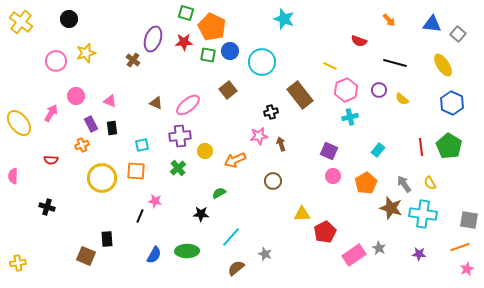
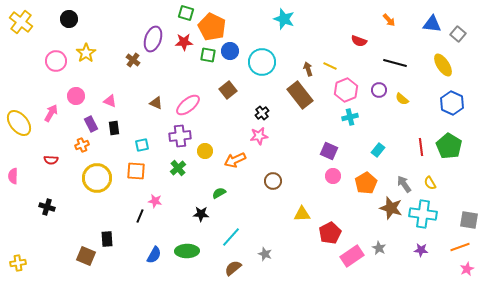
yellow star at (86, 53): rotated 18 degrees counterclockwise
black cross at (271, 112): moved 9 px left, 1 px down; rotated 24 degrees counterclockwise
black rectangle at (112, 128): moved 2 px right
brown arrow at (281, 144): moved 27 px right, 75 px up
yellow circle at (102, 178): moved 5 px left
red pentagon at (325, 232): moved 5 px right, 1 px down
purple star at (419, 254): moved 2 px right, 4 px up
pink rectangle at (354, 255): moved 2 px left, 1 px down
brown semicircle at (236, 268): moved 3 px left
